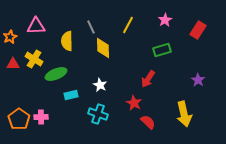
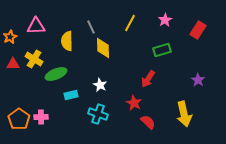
yellow line: moved 2 px right, 2 px up
